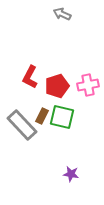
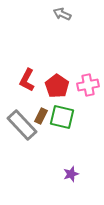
red L-shape: moved 3 px left, 3 px down
red pentagon: rotated 20 degrees counterclockwise
brown rectangle: moved 1 px left
purple star: rotated 28 degrees counterclockwise
